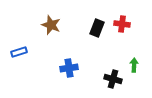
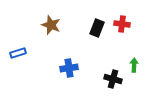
blue rectangle: moved 1 px left, 1 px down
